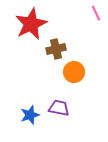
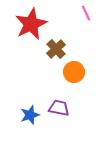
pink line: moved 10 px left
brown cross: rotated 30 degrees counterclockwise
